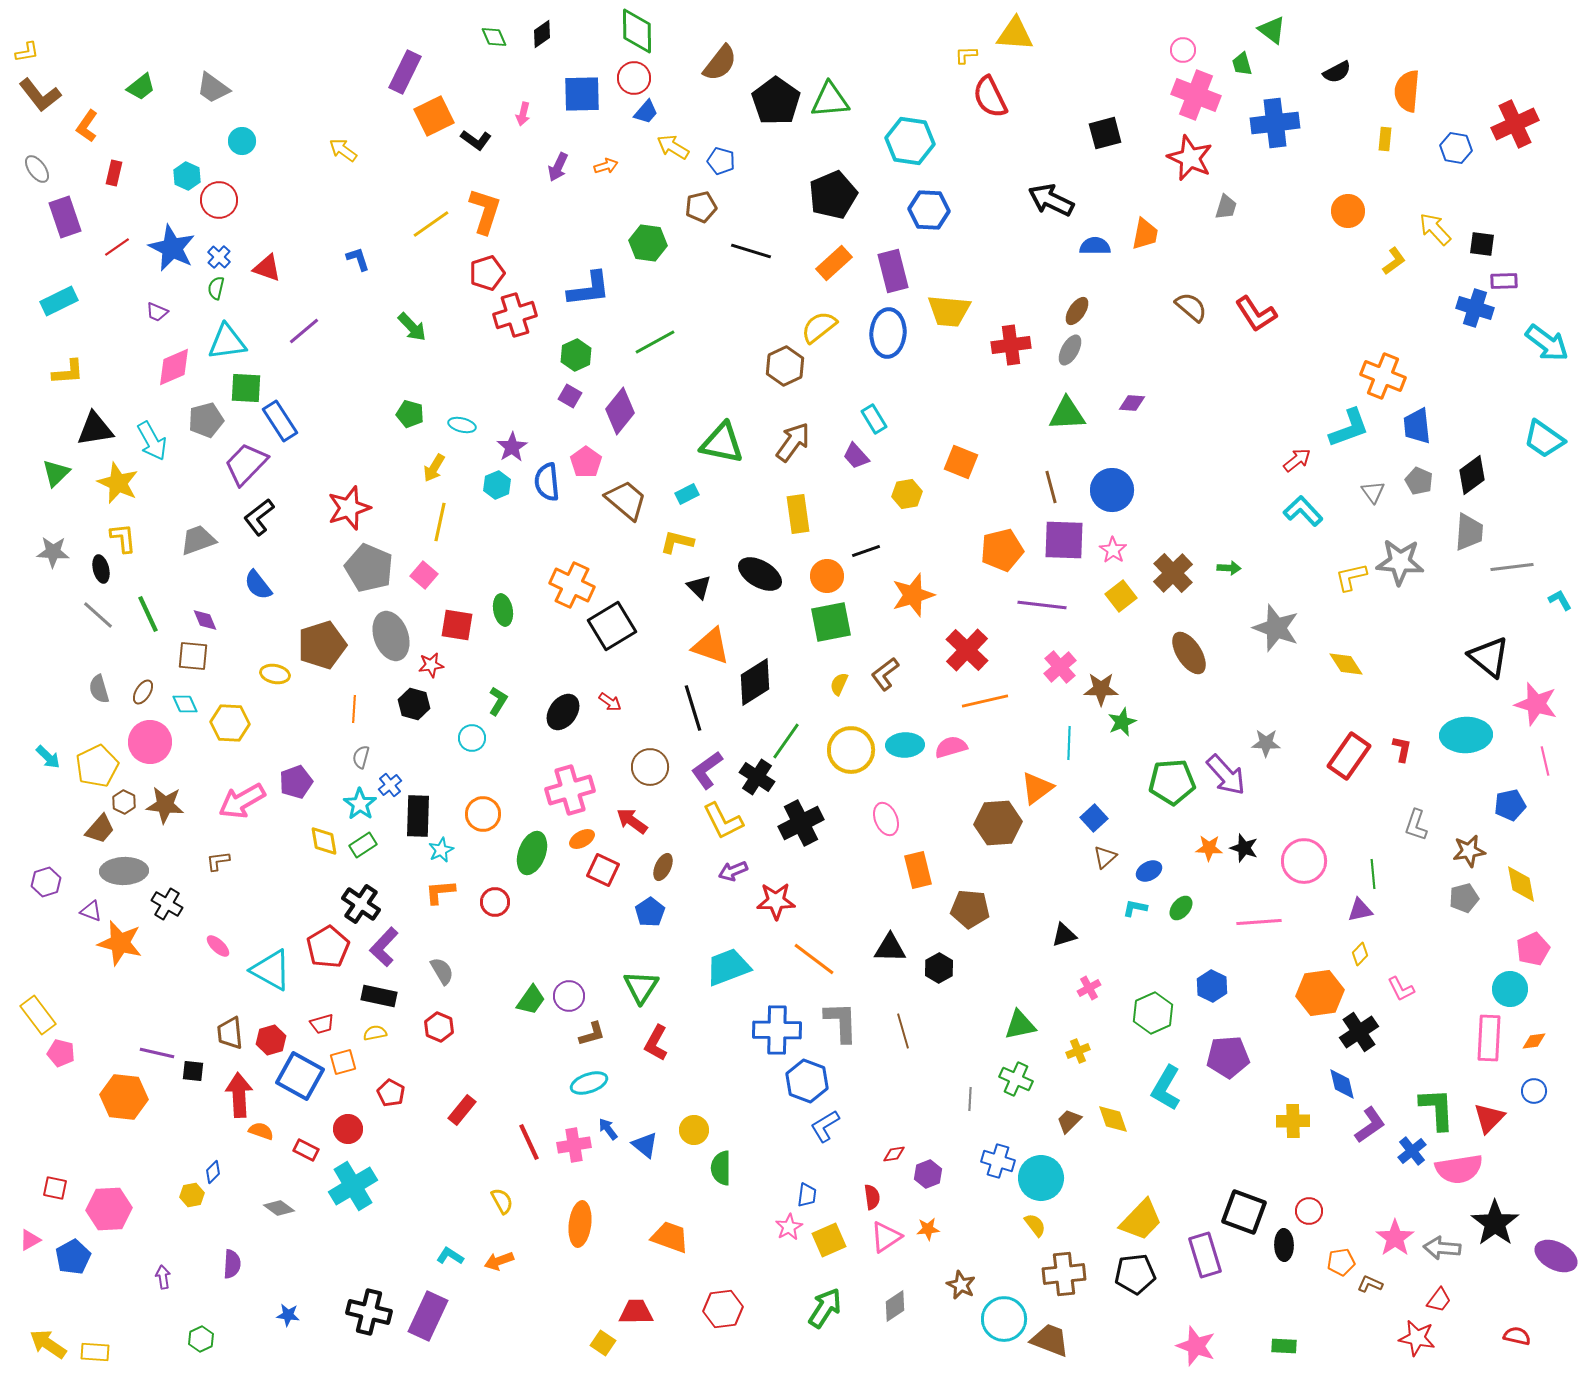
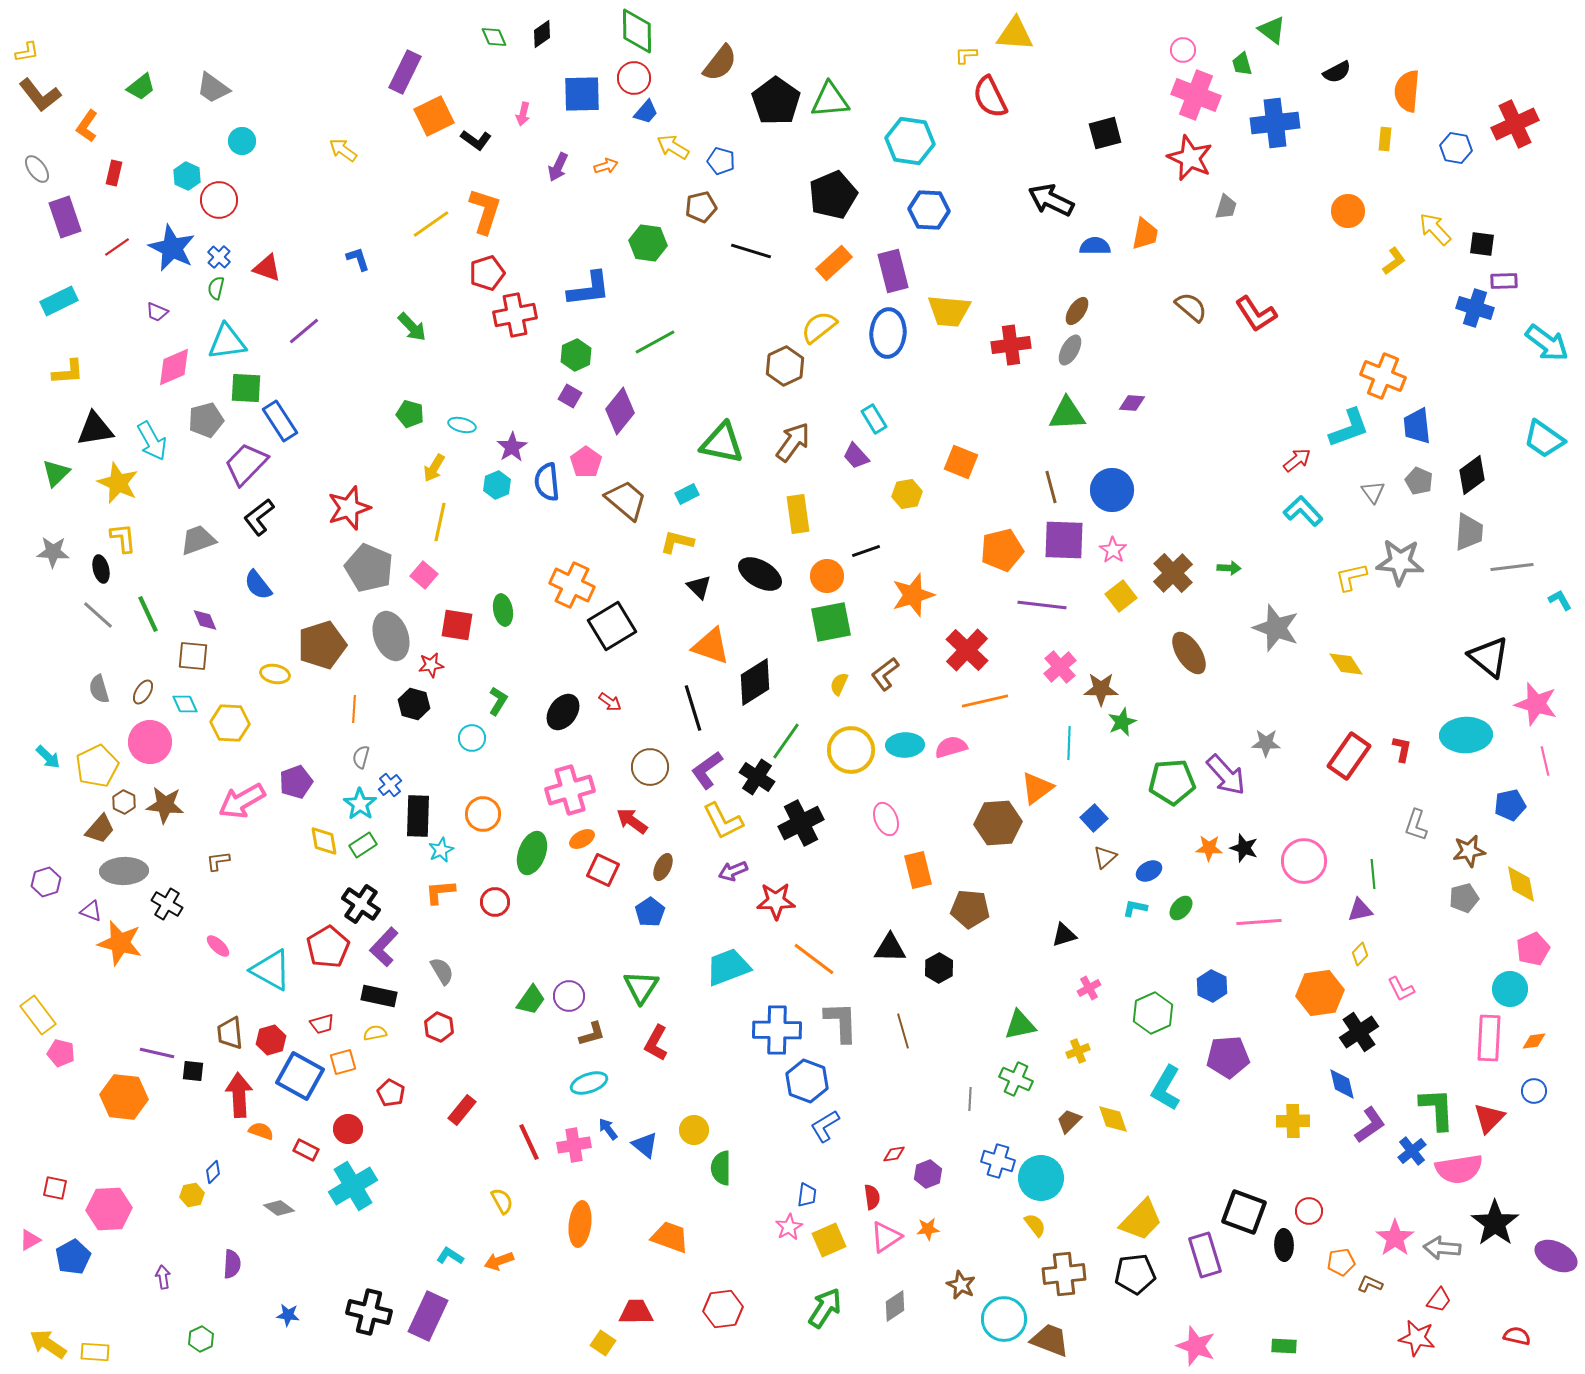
red cross at (515, 315): rotated 6 degrees clockwise
